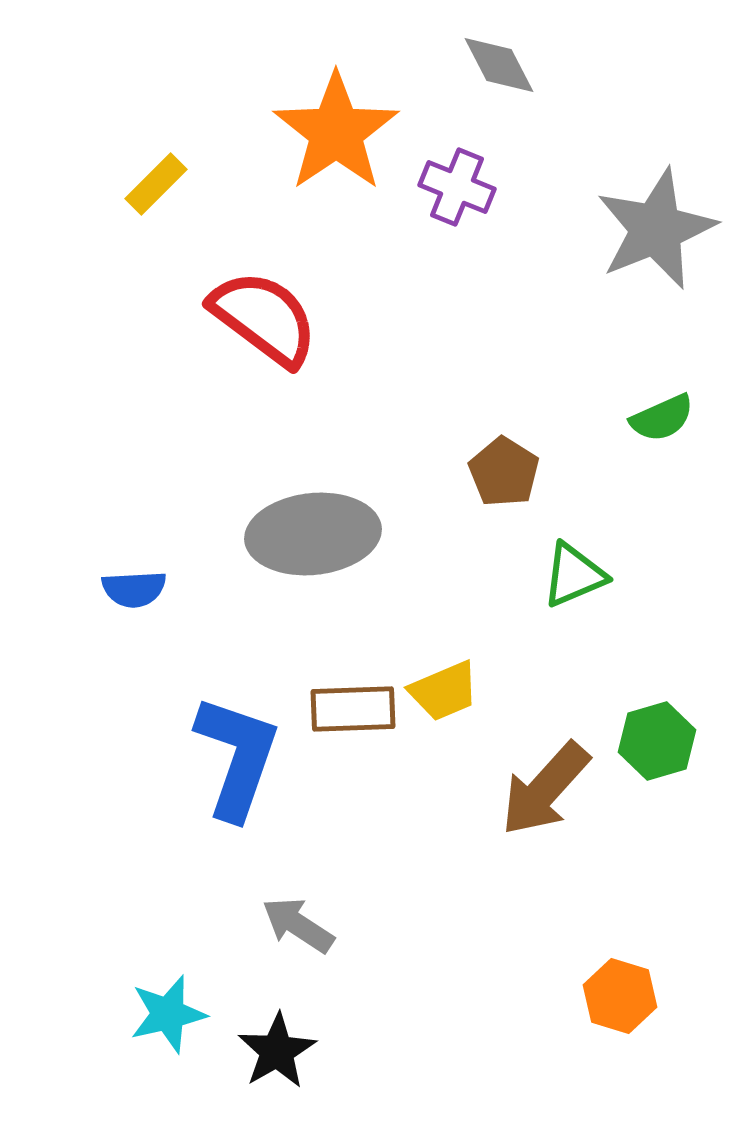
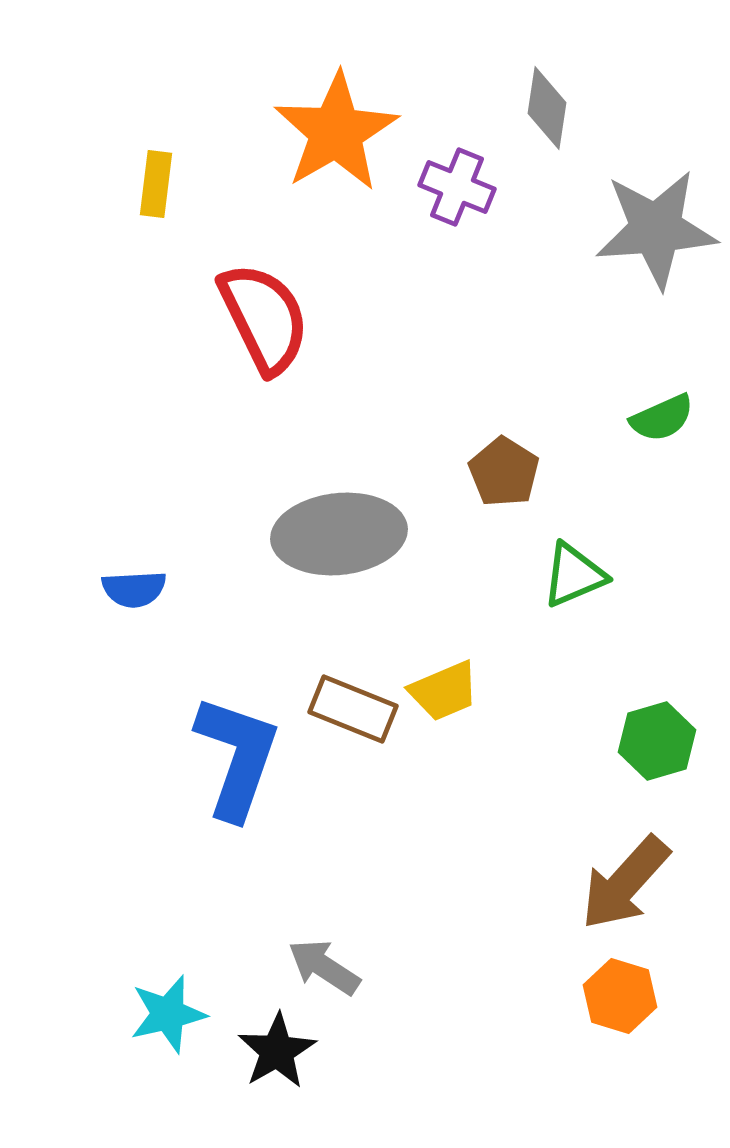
gray diamond: moved 48 px right, 43 px down; rotated 36 degrees clockwise
orange star: rotated 4 degrees clockwise
yellow rectangle: rotated 38 degrees counterclockwise
gray star: rotated 18 degrees clockwise
red semicircle: rotated 27 degrees clockwise
gray ellipse: moved 26 px right
brown rectangle: rotated 24 degrees clockwise
brown arrow: moved 80 px right, 94 px down
gray arrow: moved 26 px right, 42 px down
